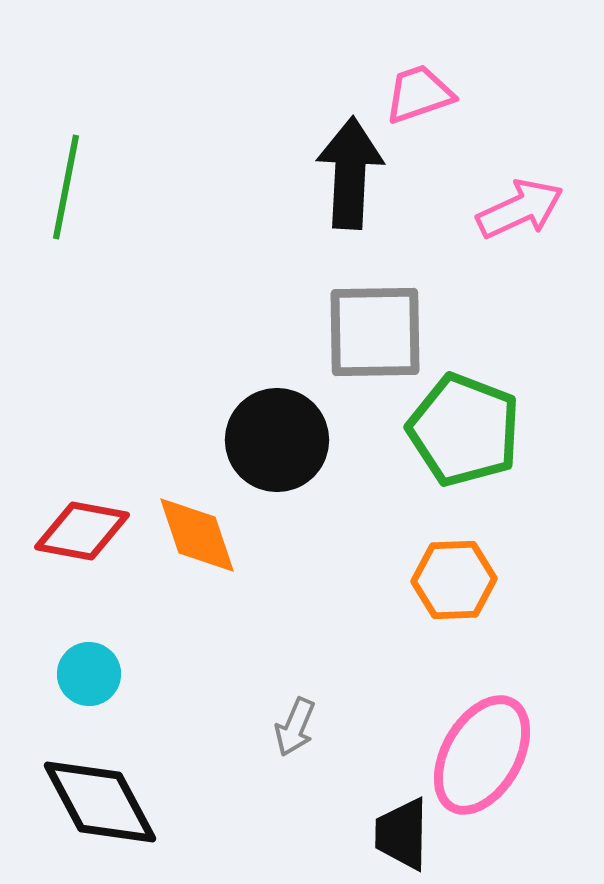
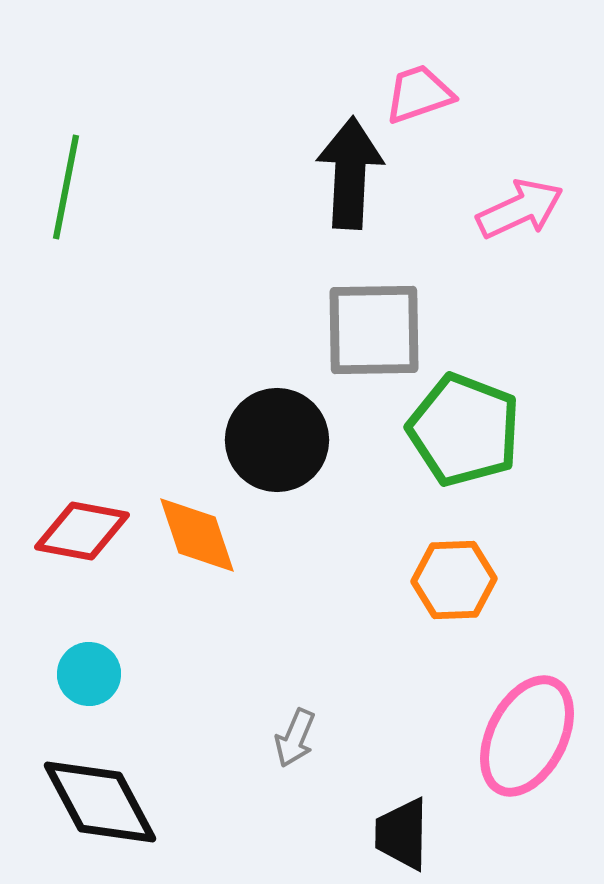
gray square: moved 1 px left, 2 px up
gray arrow: moved 11 px down
pink ellipse: moved 45 px right, 19 px up; rotated 3 degrees counterclockwise
